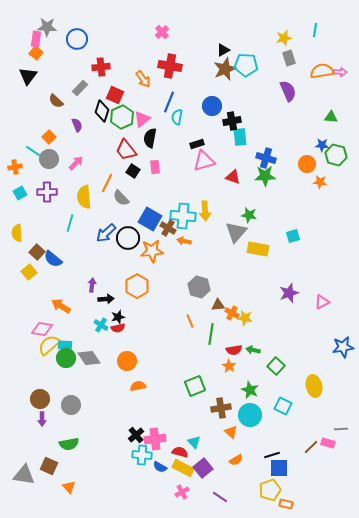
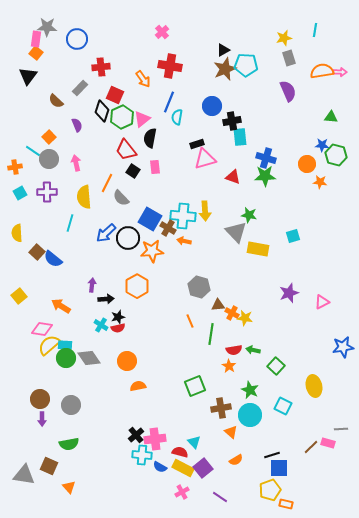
pink triangle at (204, 161): moved 1 px right, 2 px up
pink arrow at (76, 163): rotated 56 degrees counterclockwise
gray triangle at (236, 232): rotated 25 degrees counterclockwise
yellow square at (29, 272): moved 10 px left, 24 px down
